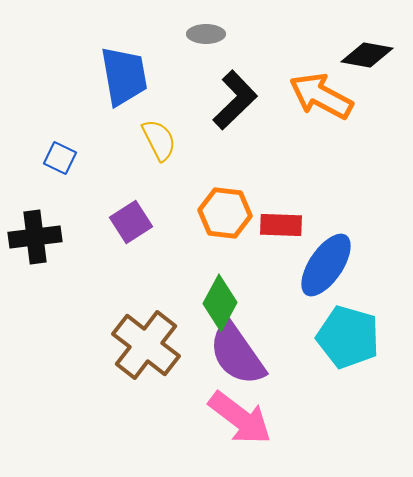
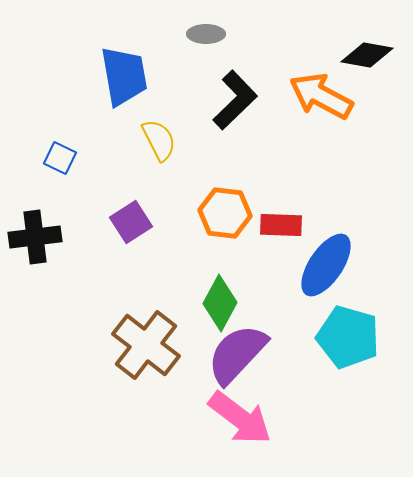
purple semicircle: rotated 78 degrees clockwise
